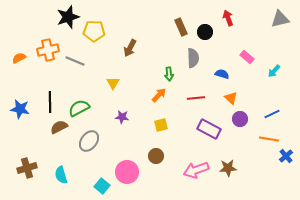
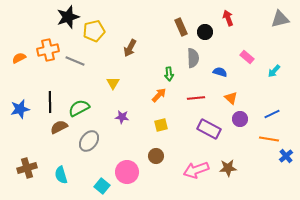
yellow pentagon: rotated 15 degrees counterclockwise
blue semicircle: moved 2 px left, 2 px up
blue star: rotated 24 degrees counterclockwise
